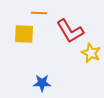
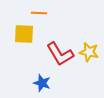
red L-shape: moved 10 px left, 23 px down
yellow star: moved 2 px left, 1 px up; rotated 12 degrees counterclockwise
blue star: rotated 18 degrees clockwise
